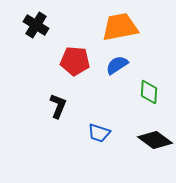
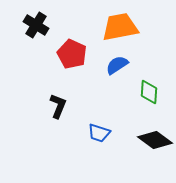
red pentagon: moved 3 px left, 7 px up; rotated 20 degrees clockwise
